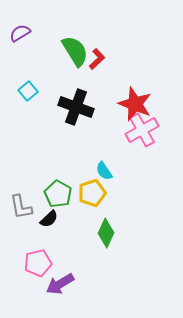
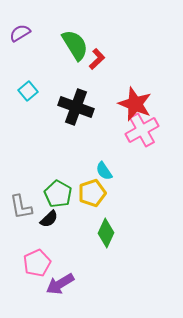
green semicircle: moved 6 px up
pink pentagon: moved 1 px left; rotated 12 degrees counterclockwise
